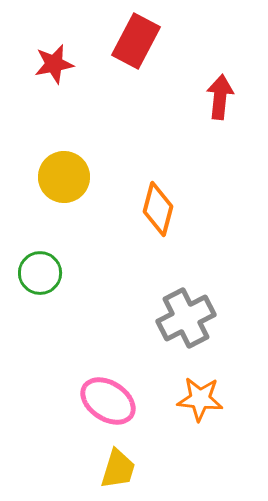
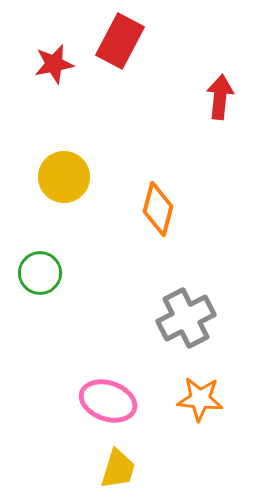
red rectangle: moved 16 px left
pink ellipse: rotated 14 degrees counterclockwise
